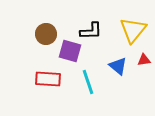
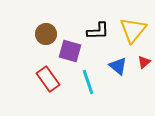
black L-shape: moved 7 px right
red triangle: moved 2 px down; rotated 32 degrees counterclockwise
red rectangle: rotated 50 degrees clockwise
